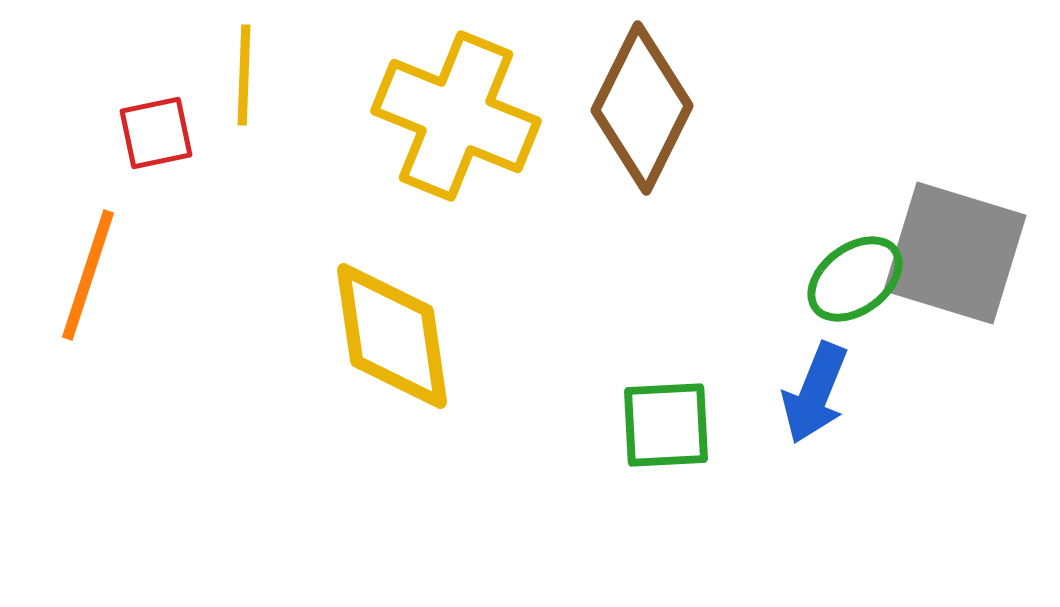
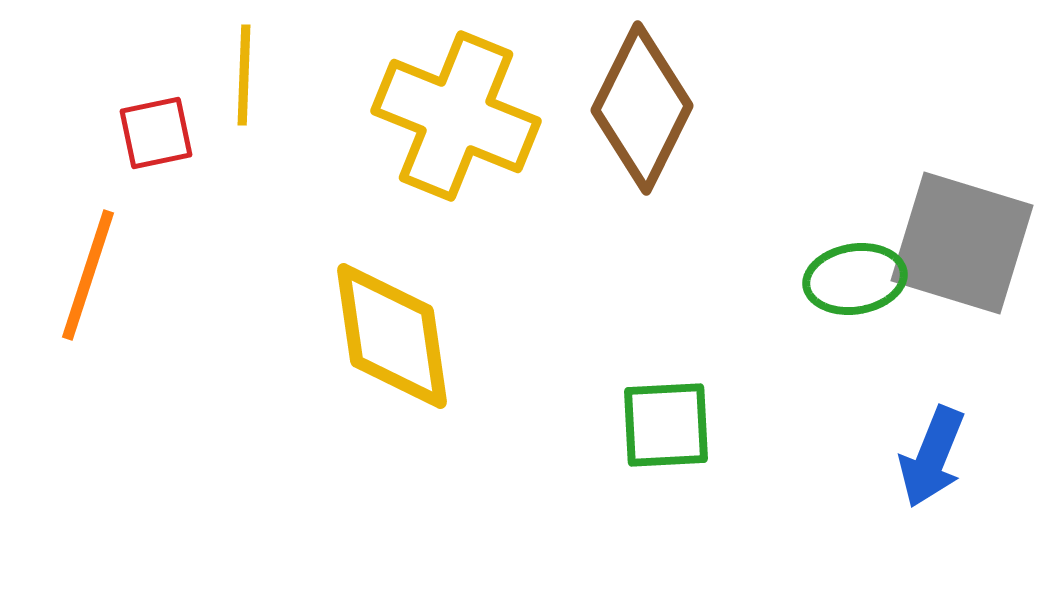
gray square: moved 7 px right, 10 px up
green ellipse: rotated 28 degrees clockwise
blue arrow: moved 117 px right, 64 px down
